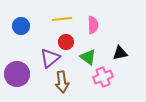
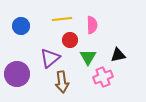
pink semicircle: moved 1 px left
red circle: moved 4 px right, 2 px up
black triangle: moved 2 px left, 2 px down
green triangle: rotated 24 degrees clockwise
